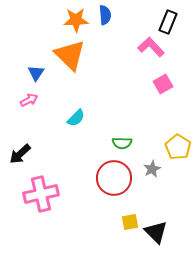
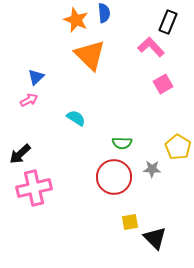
blue semicircle: moved 1 px left, 2 px up
orange star: rotated 25 degrees clockwise
orange triangle: moved 20 px right
blue triangle: moved 4 px down; rotated 12 degrees clockwise
cyan semicircle: rotated 102 degrees counterclockwise
gray star: rotated 30 degrees clockwise
red circle: moved 1 px up
pink cross: moved 7 px left, 6 px up
black triangle: moved 1 px left, 6 px down
